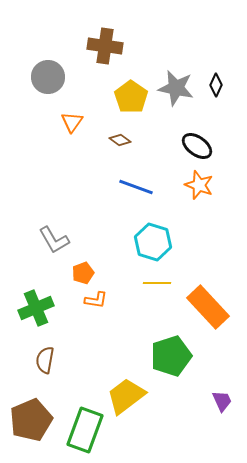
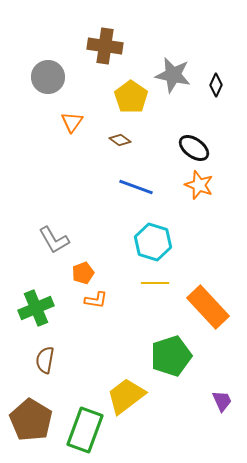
gray star: moved 3 px left, 13 px up
black ellipse: moved 3 px left, 2 px down
yellow line: moved 2 px left
brown pentagon: rotated 18 degrees counterclockwise
